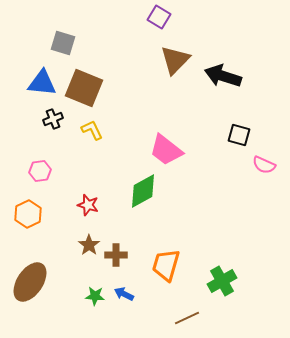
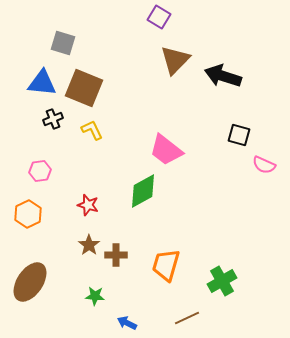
blue arrow: moved 3 px right, 29 px down
